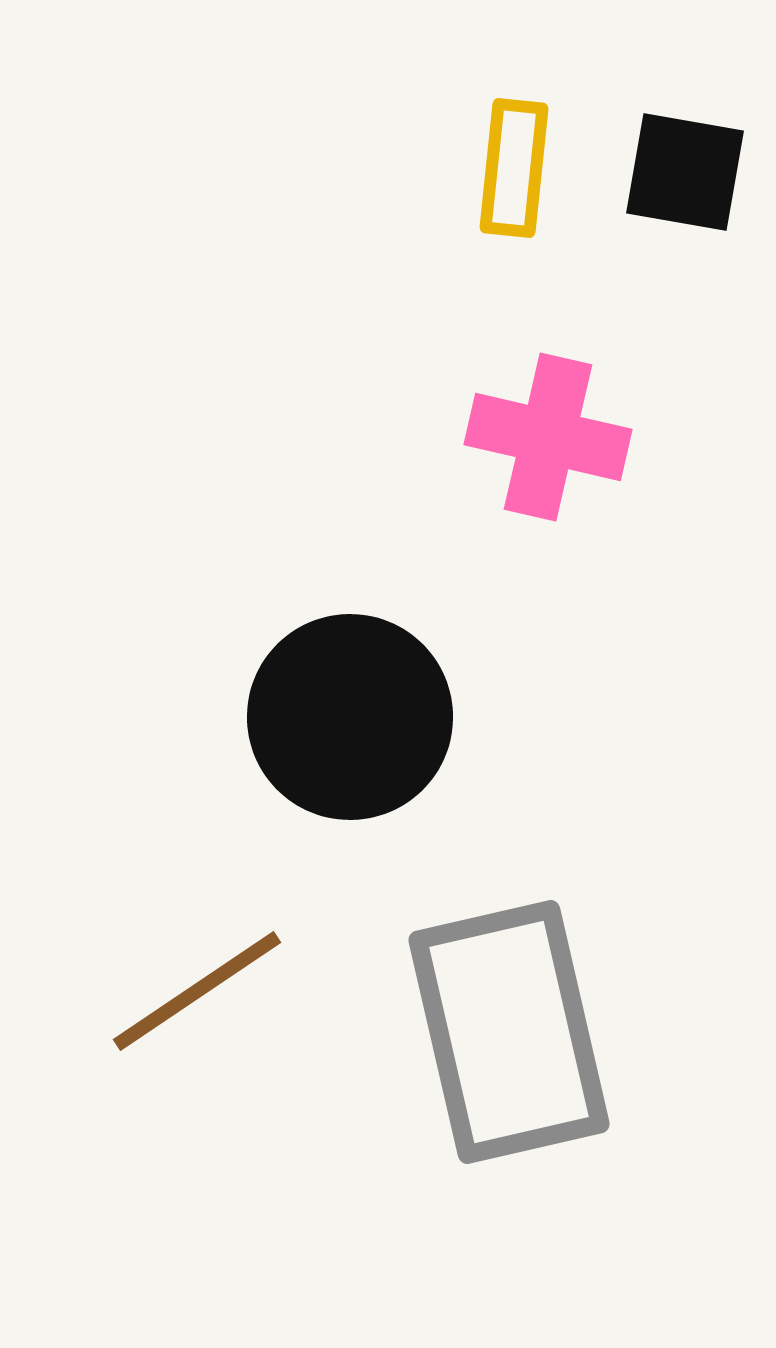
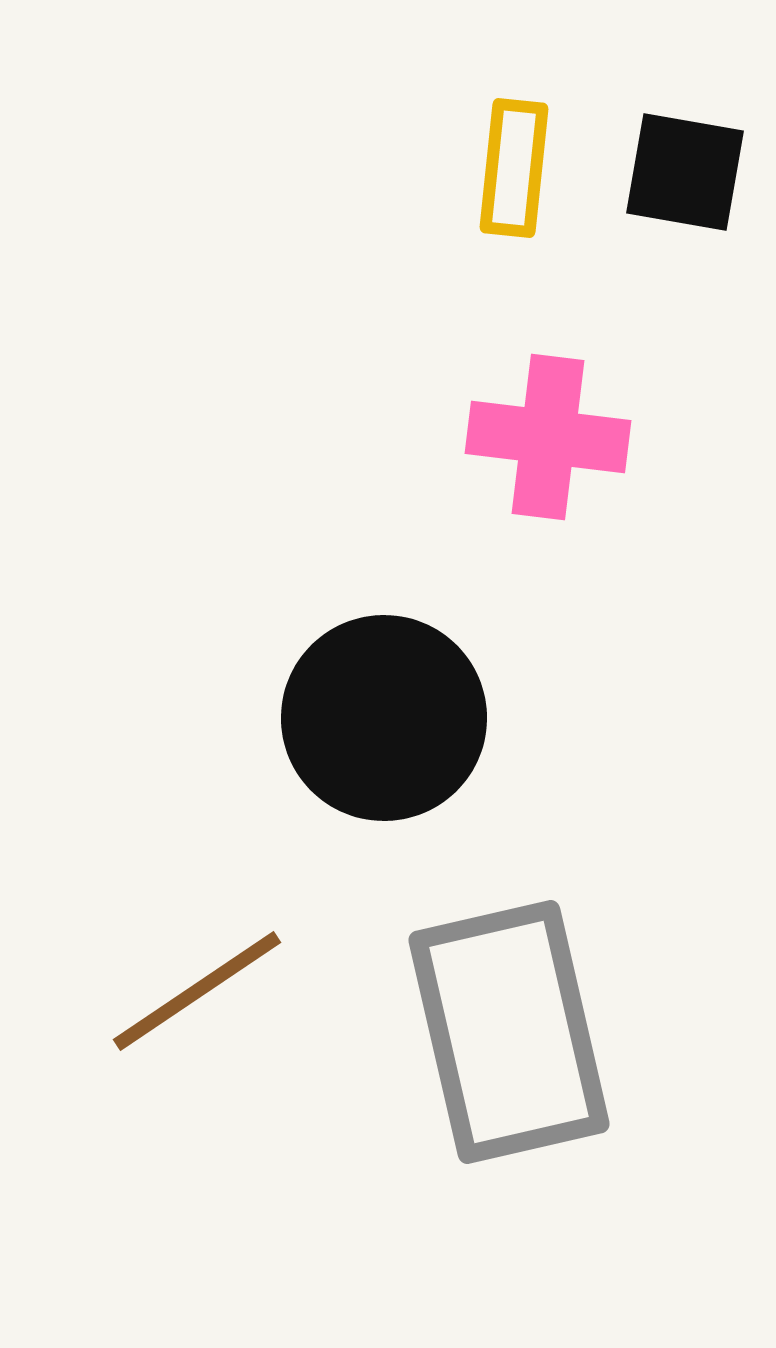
pink cross: rotated 6 degrees counterclockwise
black circle: moved 34 px right, 1 px down
